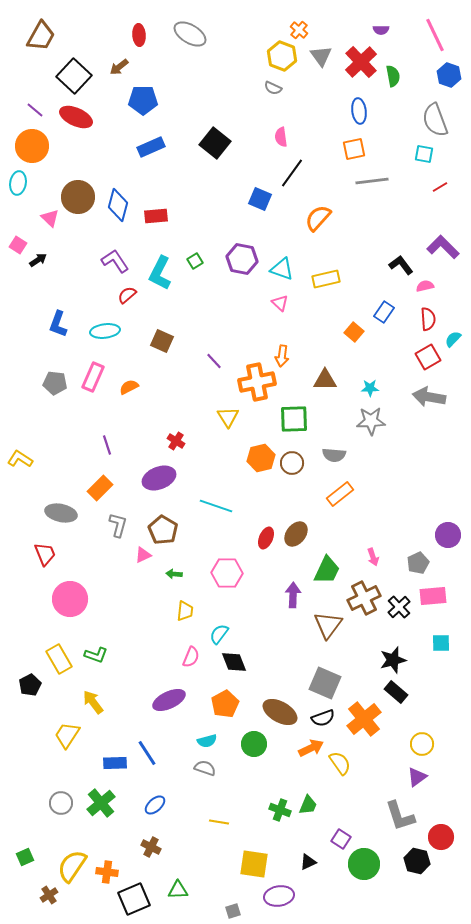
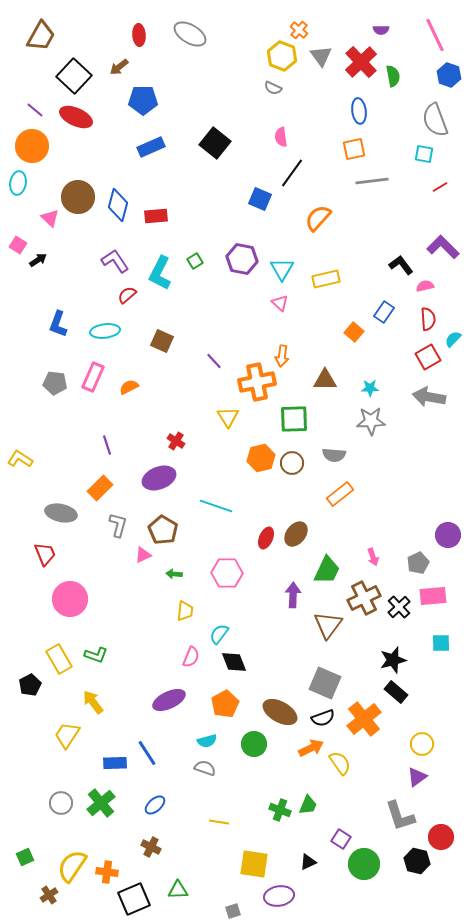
cyan triangle at (282, 269): rotated 40 degrees clockwise
